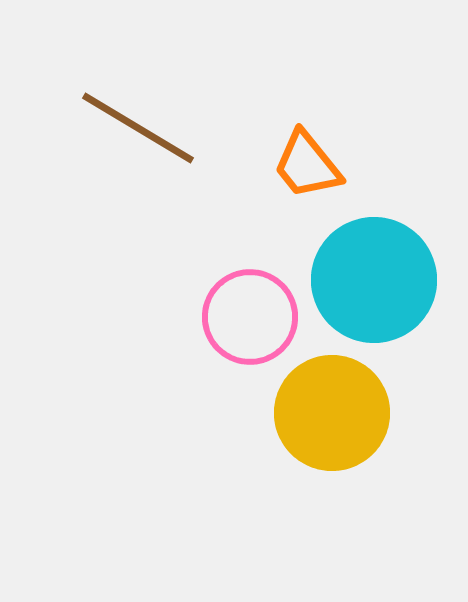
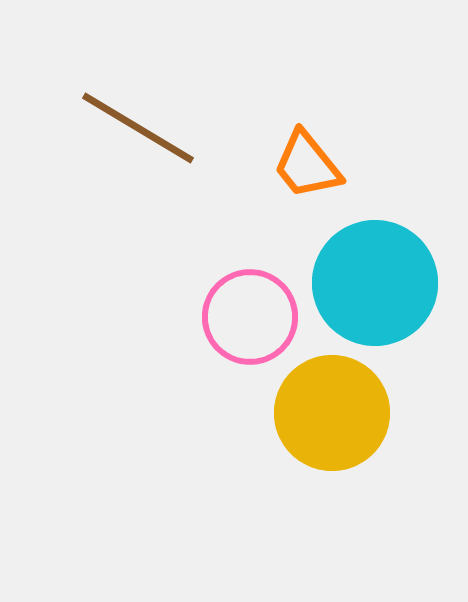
cyan circle: moved 1 px right, 3 px down
